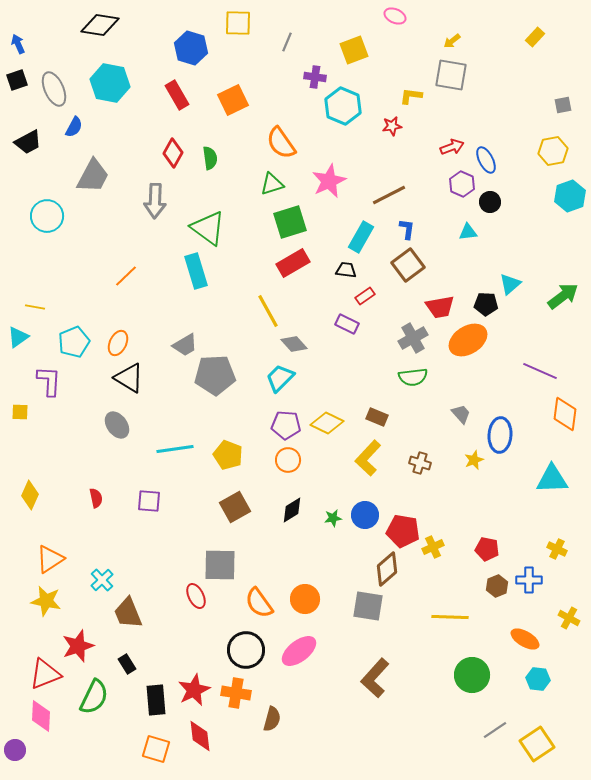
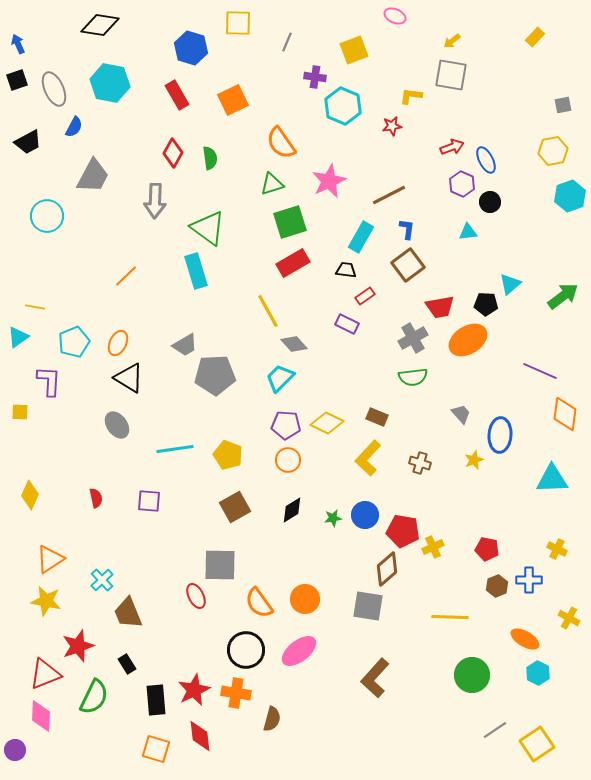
cyan hexagon at (538, 679): moved 6 px up; rotated 20 degrees clockwise
